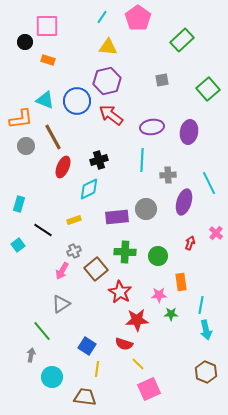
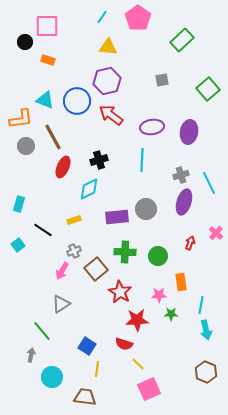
gray cross at (168, 175): moved 13 px right; rotated 14 degrees counterclockwise
